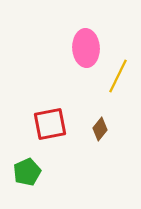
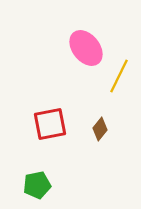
pink ellipse: rotated 36 degrees counterclockwise
yellow line: moved 1 px right
green pentagon: moved 10 px right, 13 px down; rotated 12 degrees clockwise
